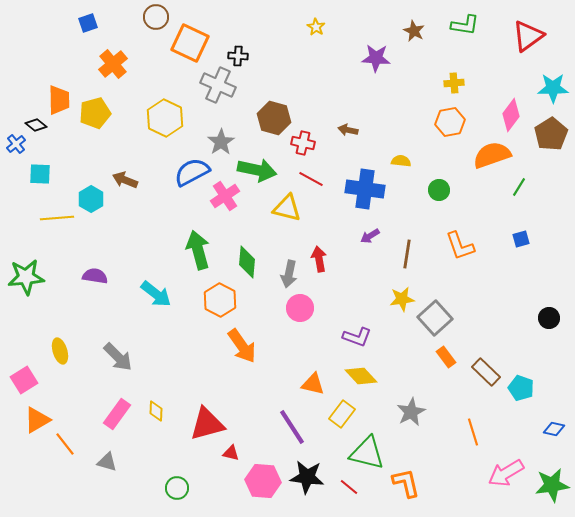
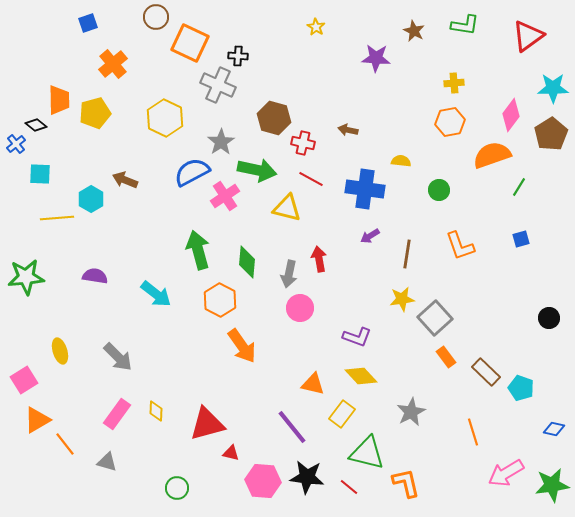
purple line at (292, 427): rotated 6 degrees counterclockwise
